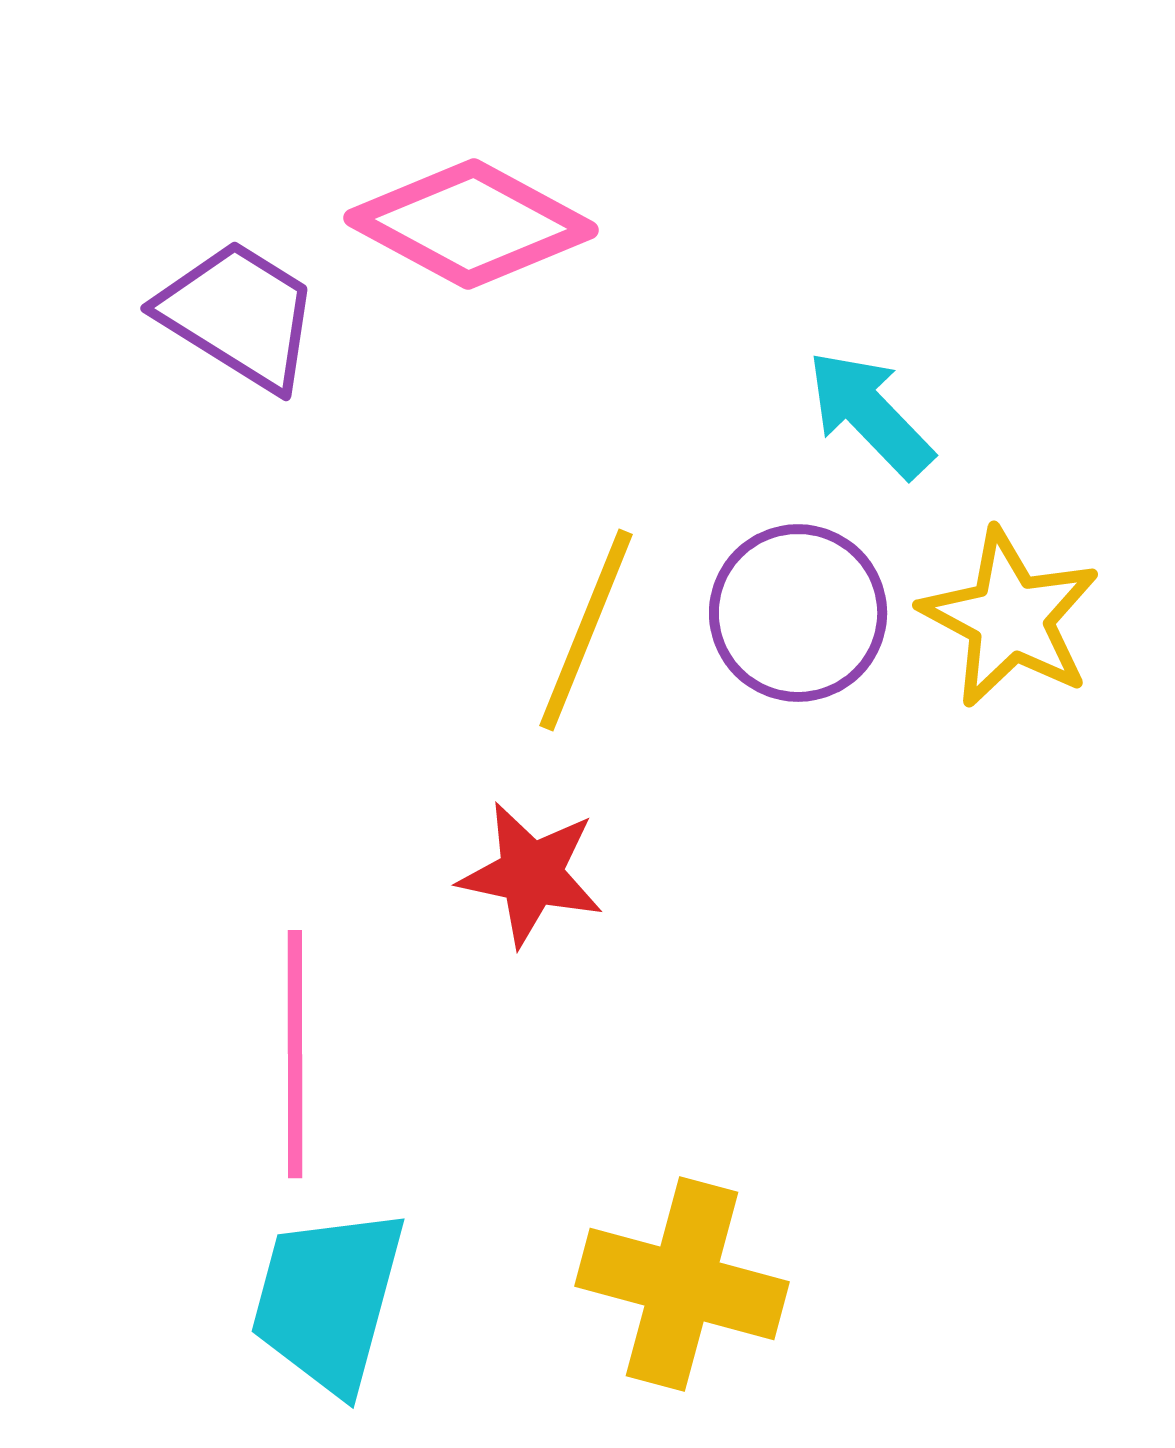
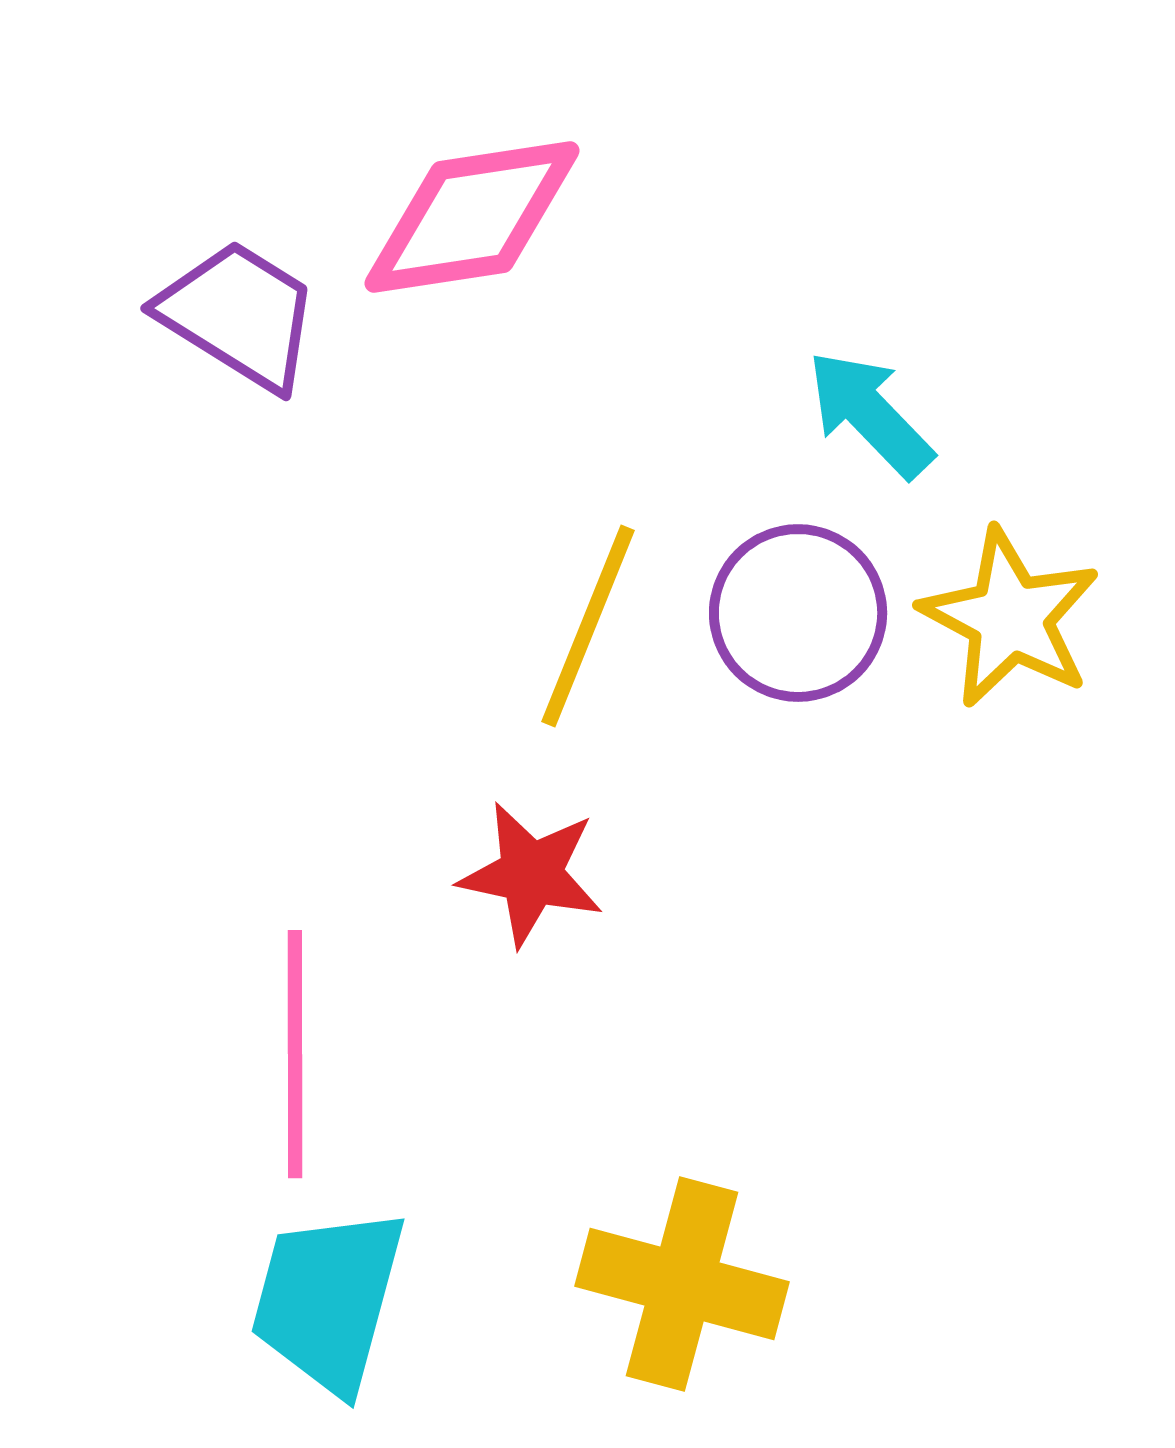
pink diamond: moved 1 px right, 7 px up; rotated 37 degrees counterclockwise
yellow line: moved 2 px right, 4 px up
